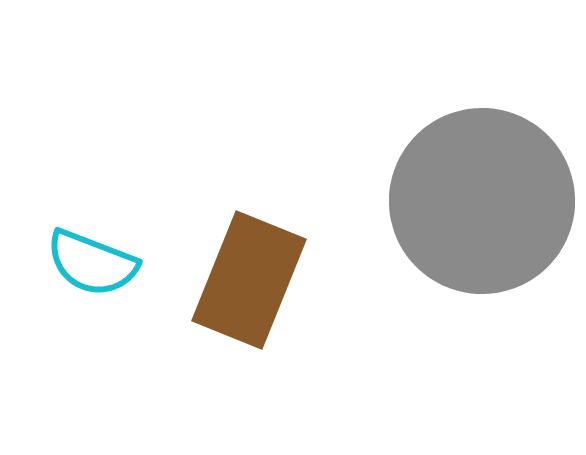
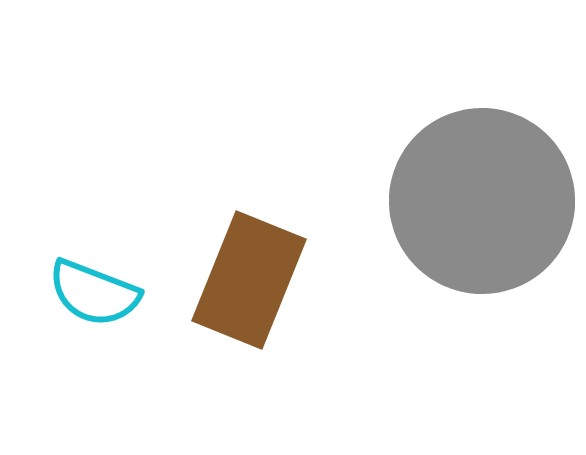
cyan semicircle: moved 2 px right, 30 px down
